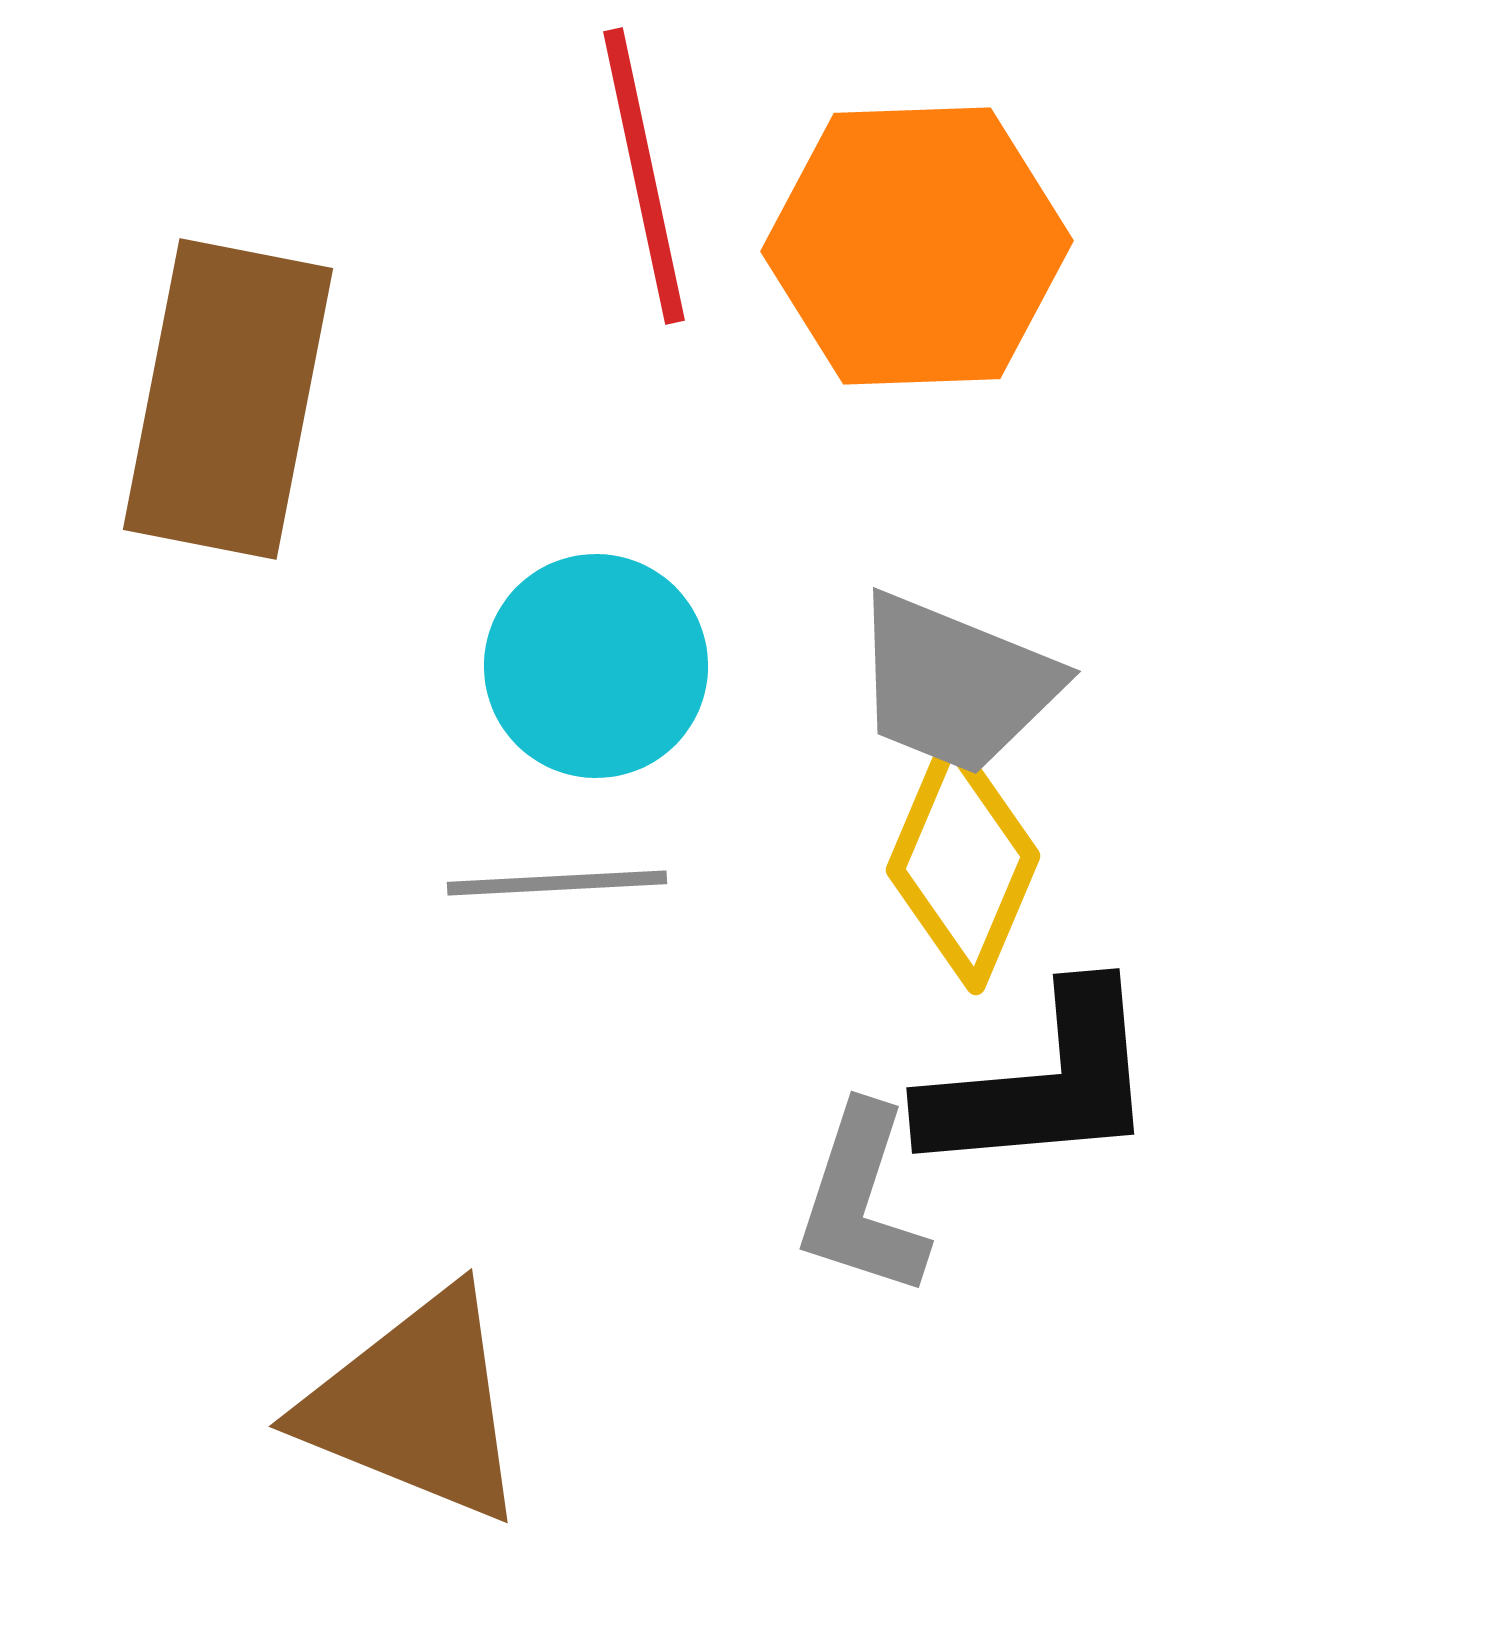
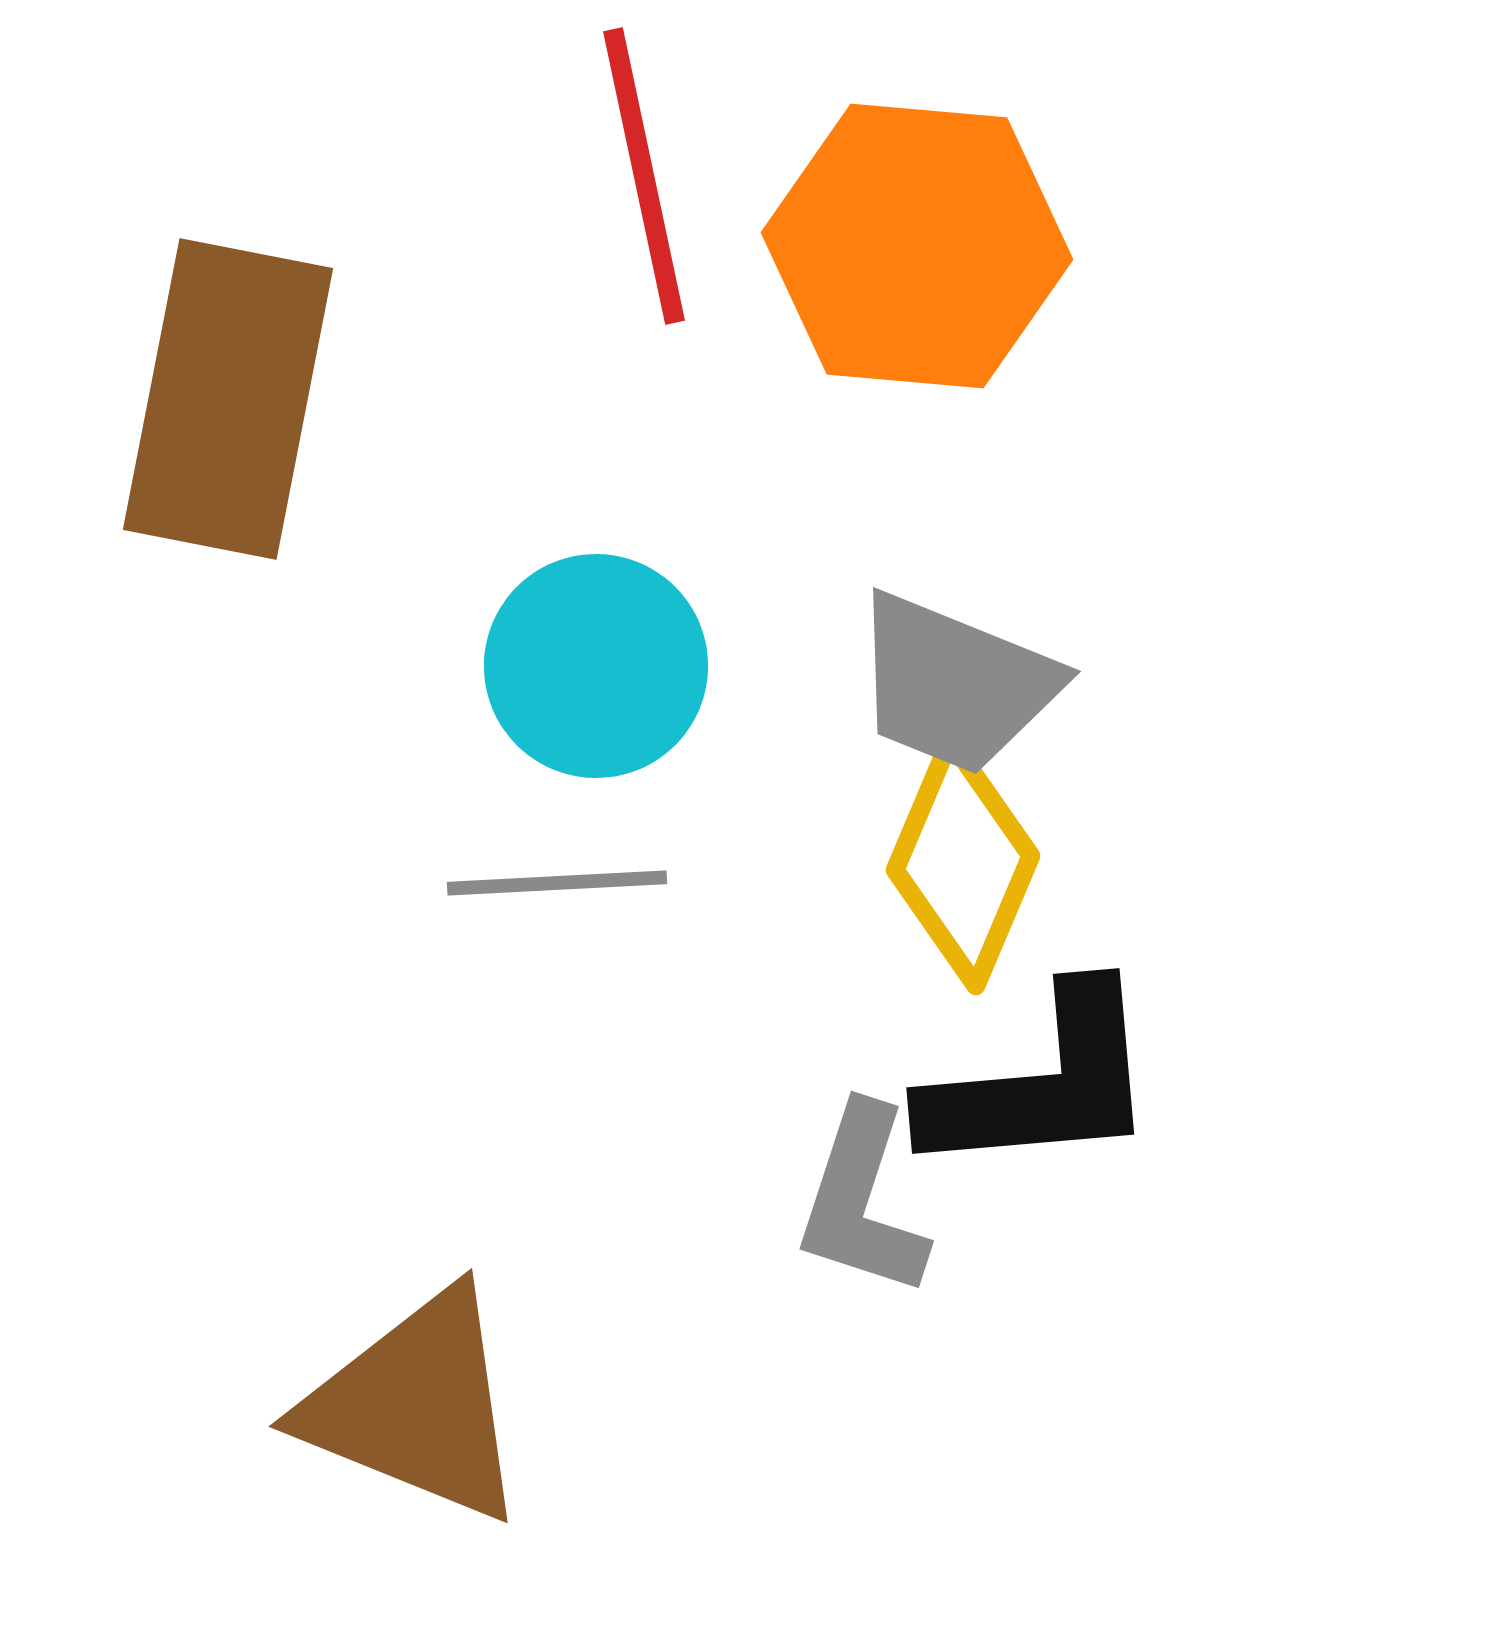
orange hexagon: rotated 7 degrees clockwise
